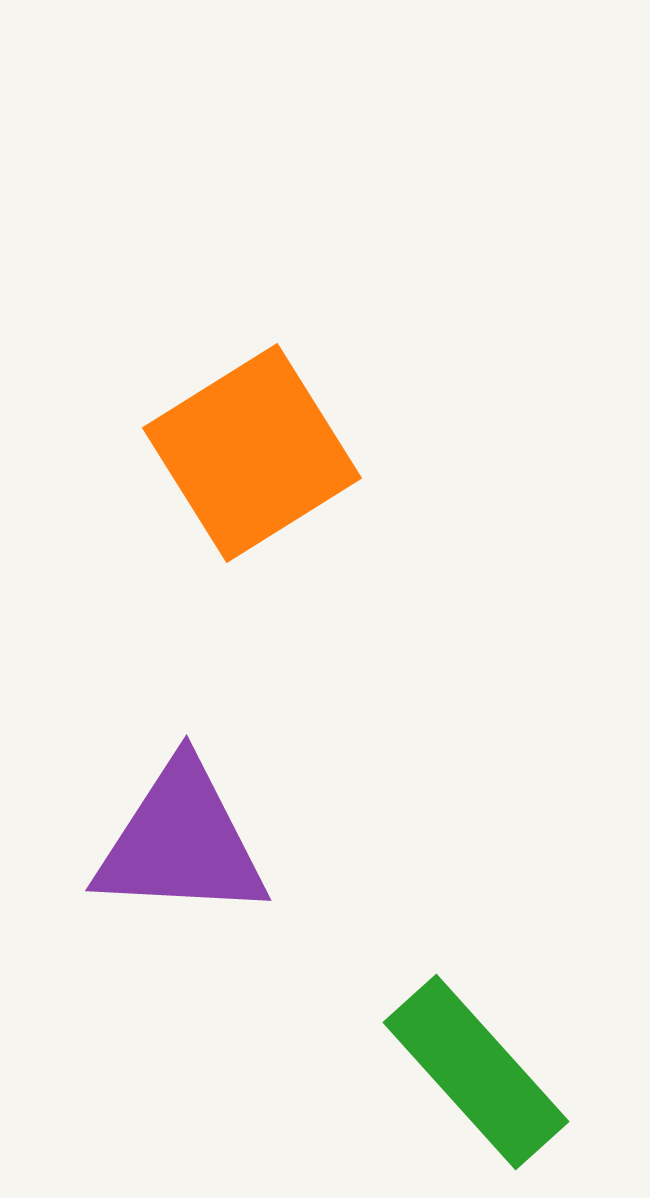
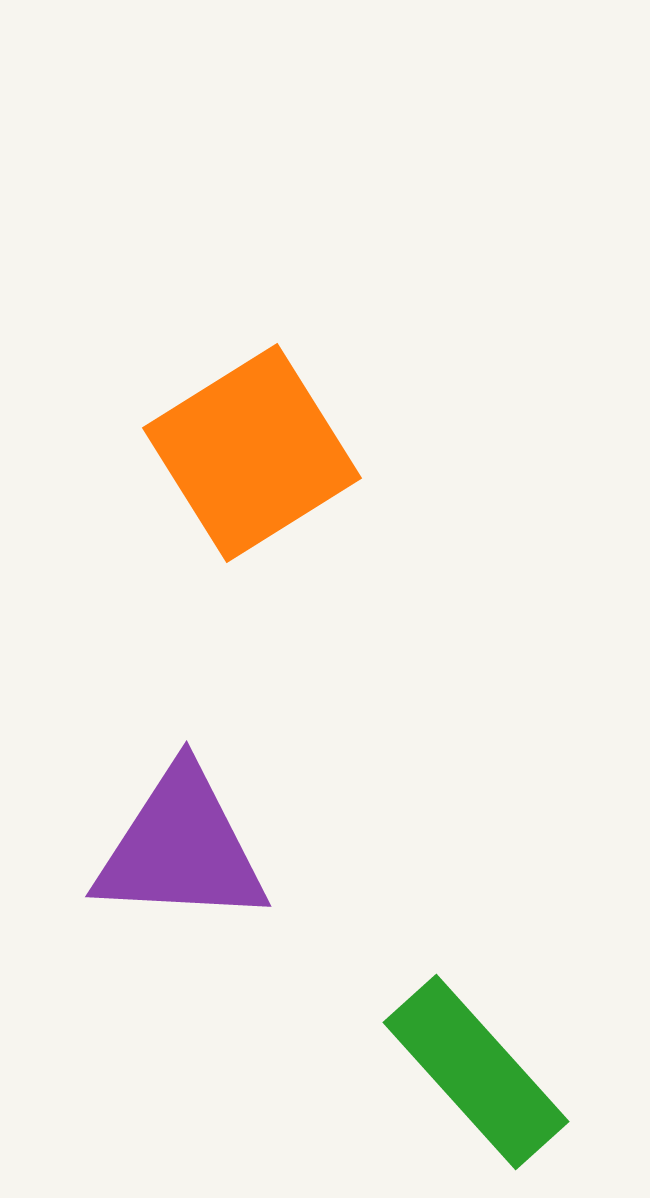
purple triangle: moved 6 px down
